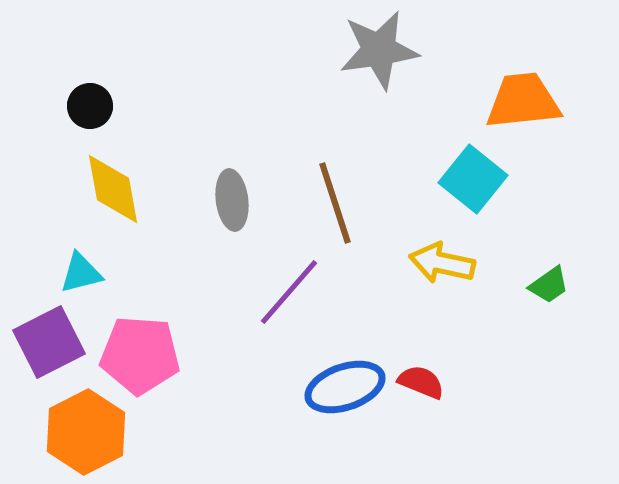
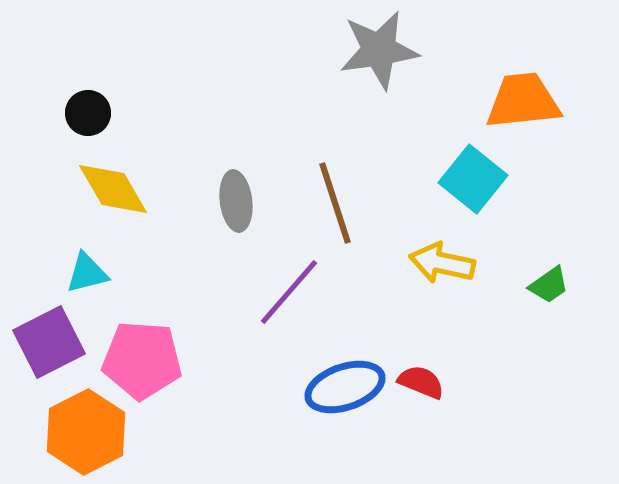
black circle: moved 2 px left, 7 px down
yellow diamond: rotated 20 degrees counterclockwise
gray ellipse: moved 4 px right, 1 px down
cyan triangle: moved 6 px right
pink pentagon: moved 2 px right, 5 px down
